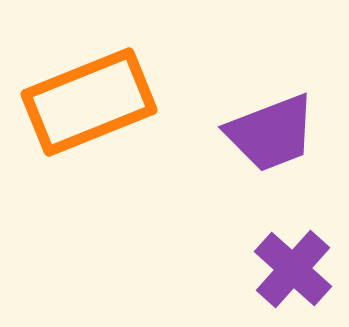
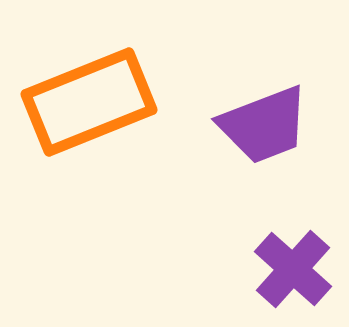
purple trapezoid: moved 7 px left, 8 px up
